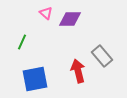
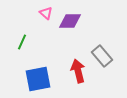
purple diamond: moved 2 px down
blue square: moved 3 px right
